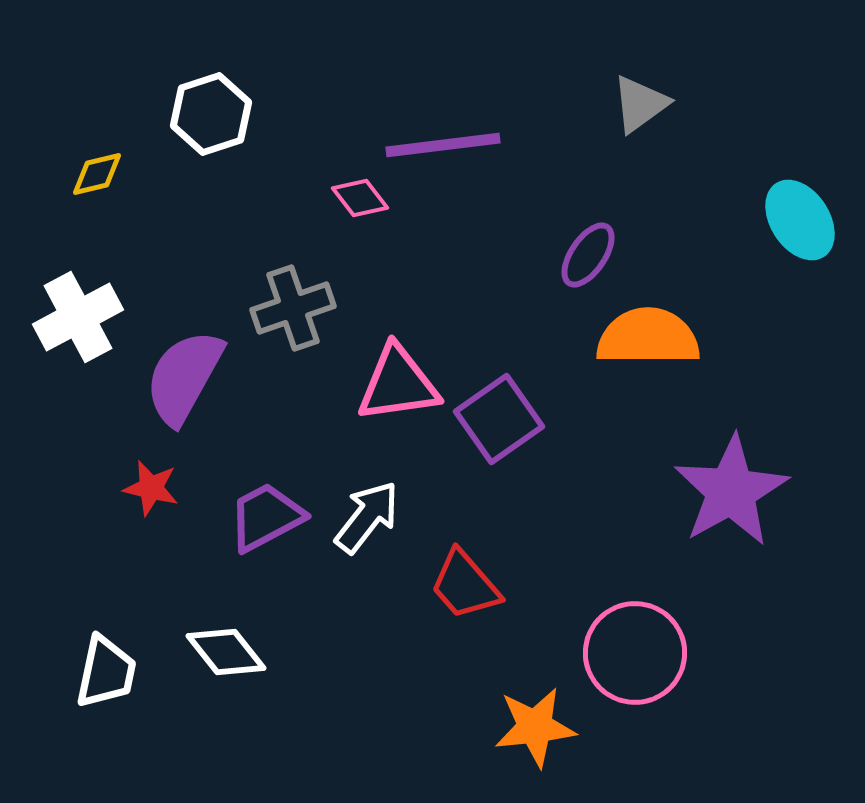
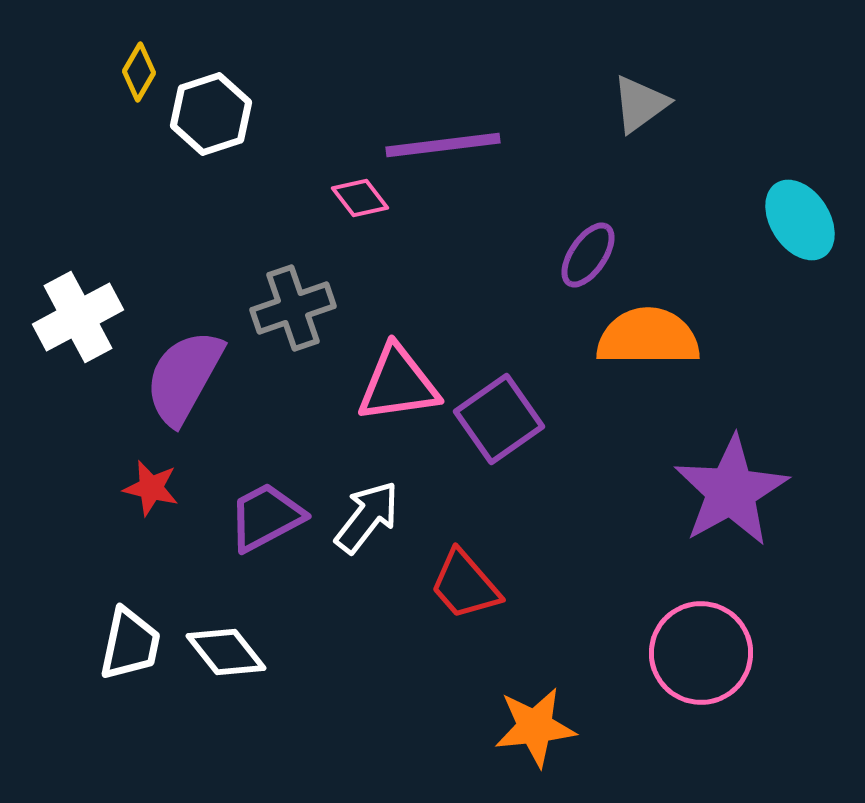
yellow diamond: moved 42 px right, 102 px up; rotated 46 degrees counterclockwise
pink circle: moved 66 px right
white trapezoid: moved 24 px right, 28 px up
